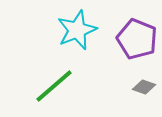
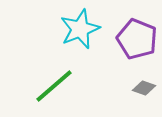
cyan star: moved 3 px right, 1 px up
gray diamond: moved 1 px down
